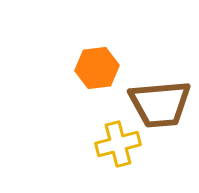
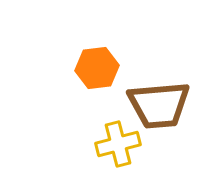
brown trapezoid: moved 1 px left, 1 px down
